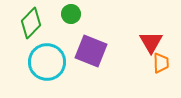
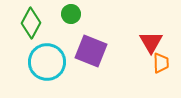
green diamond: rotated 16 degrees counterclockwise
